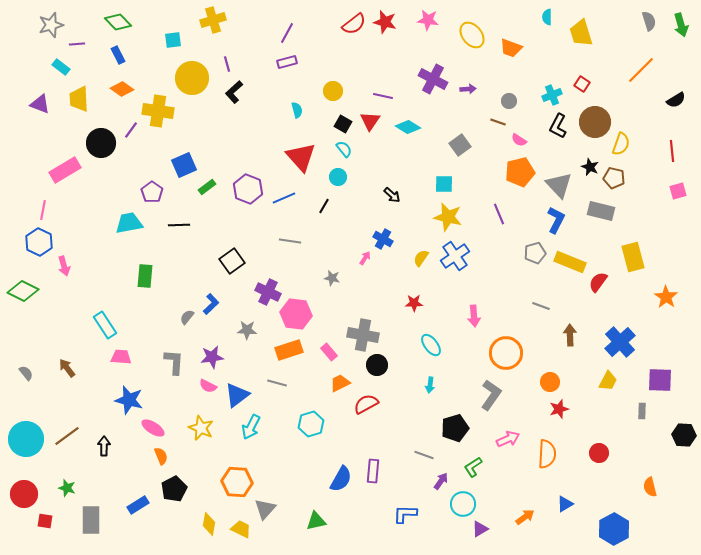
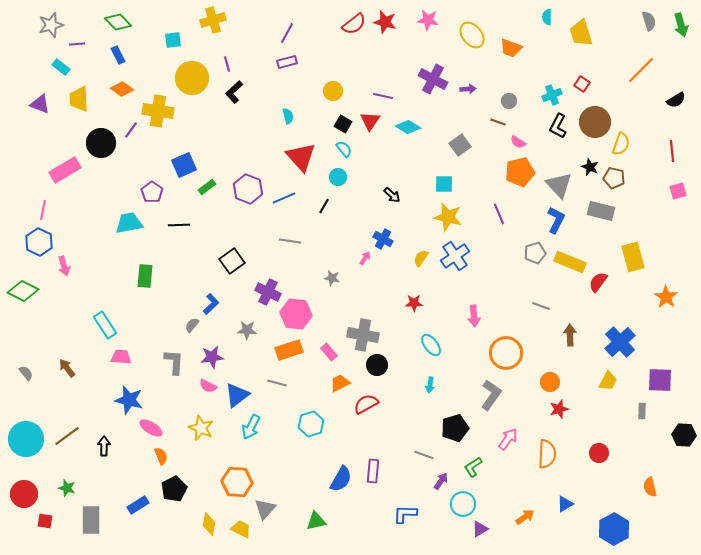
cyan semicircle at (297, 110): moved 9 px left, 6 px down
pink semicircle at (519, 140): moved 1 px left, 2 px down
gray semicircle at (187, 317): moved 5 px right, 8 px down
pink ellipse at (153, 428): moved 2 px left
pink arrow at (508, 439): rotated 30 degrees counterclockwise
